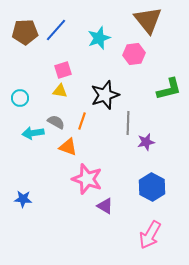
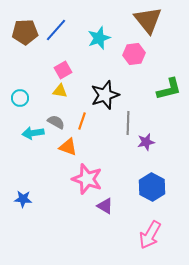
pink square: rotated 12 degrees counterclockwise
